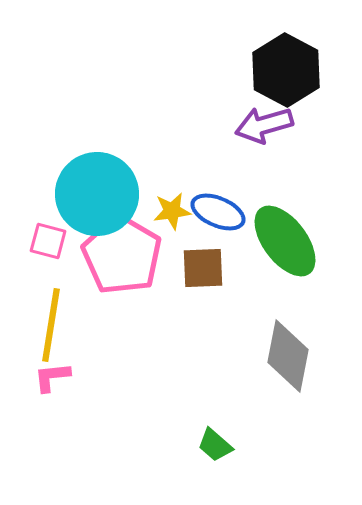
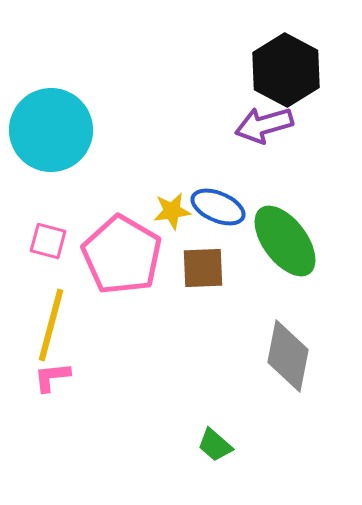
cyan circle: moved 46 px left, 64 px up
blue ellipse: moved 5 px up
yellow line: rotated 6 degrees clockwise
